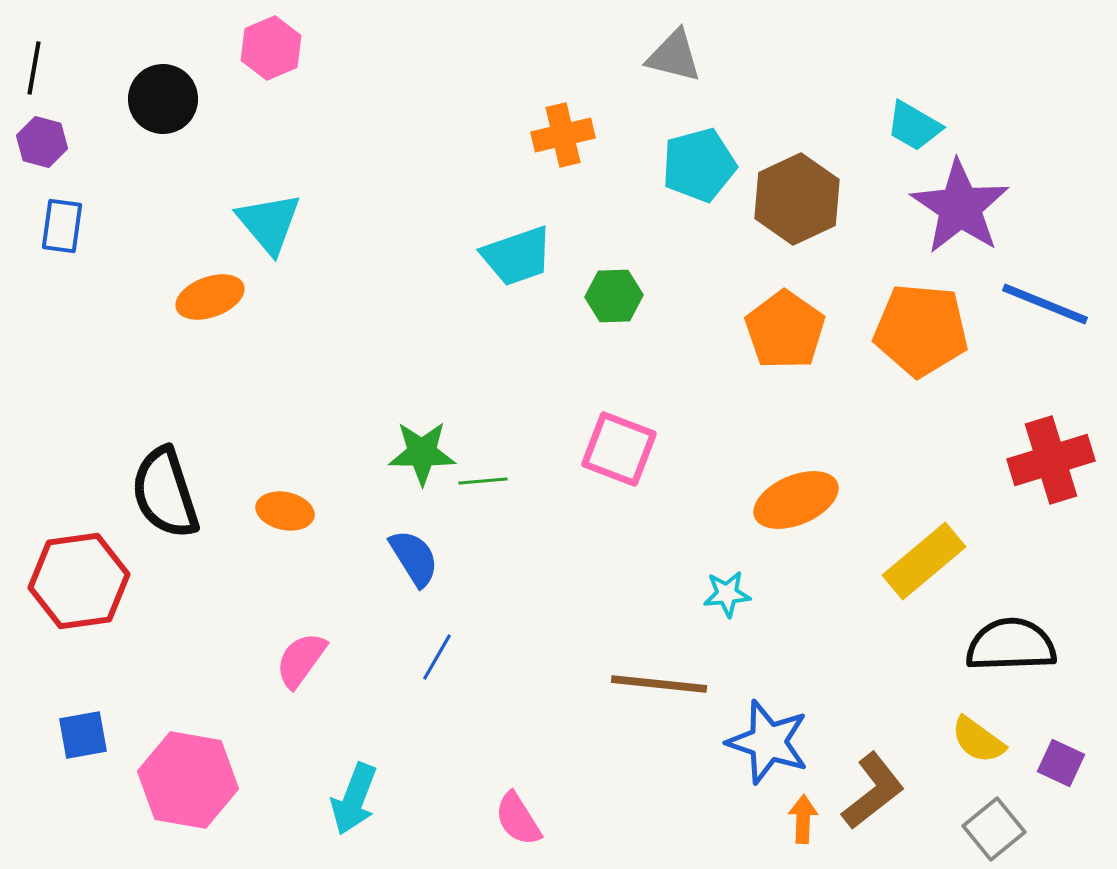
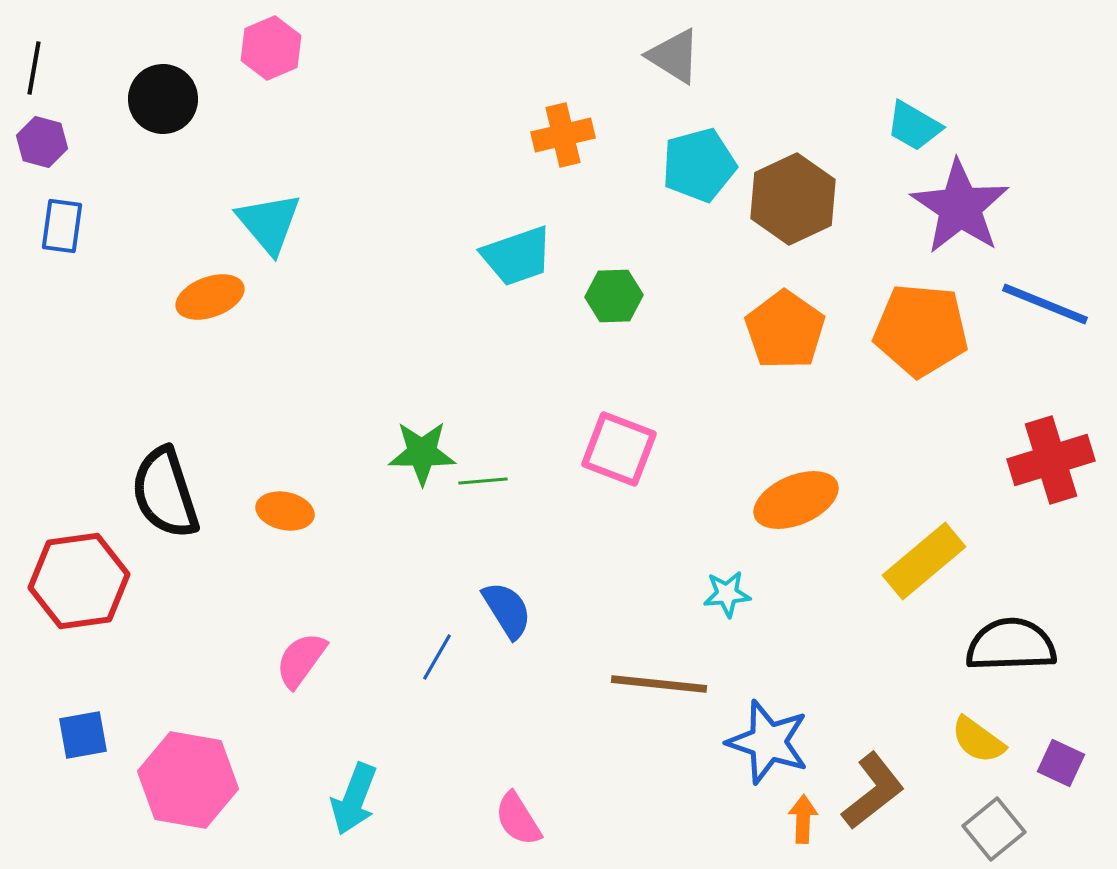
gray triangle at (674, 56): rotated 18 degrees clockwise
brown hexagon at (797, 199): moved 4 px left
blue semicircle at (414, 558): moved 93 px right, 52 px down
